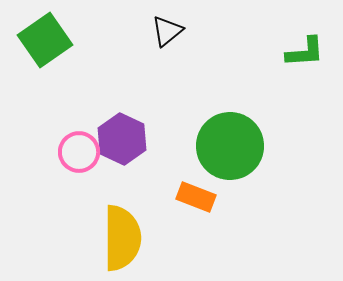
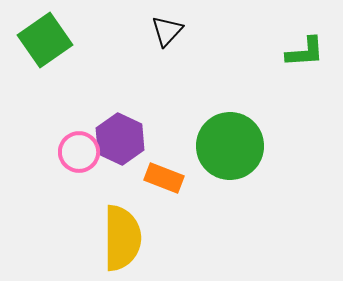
black triangle: rotated 8 degrees counterclockwise
purple hexagon: moved 2 px left
orange rectangle: moved 32 px left, 19 px up
